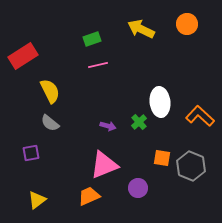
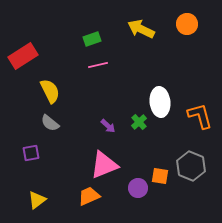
orange L-shape: rotated 32 degrees clockwise
purple arrow: rotated 28 degrees clockwise
orange square: moved 2 px left, 18 px down
